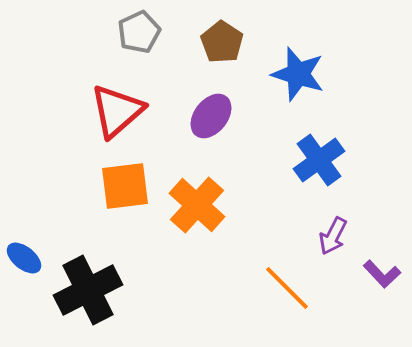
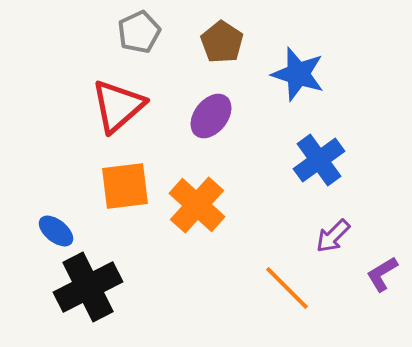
red triangle: moved 1 px right, 5 px up
purple arrow: rotated 18 degrees clockwise
blue ellipse: moved 32 px right, 27 px up
purple L-shape: rotated 102 degrees clockwise
black cross: moved 3 px up
